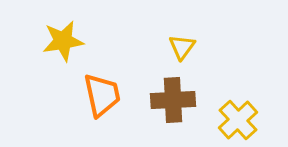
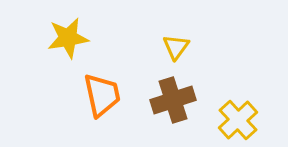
yellow star: moved 5 px right, 3 px up
yellow triangle: moved 6 px left
brown cross: rotated 15 degrees counterclockwise
